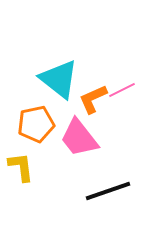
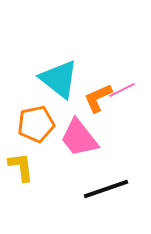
orange L-shape: moved 5 px right, 1 px up
black line: moved 2 px left, 2 px up
